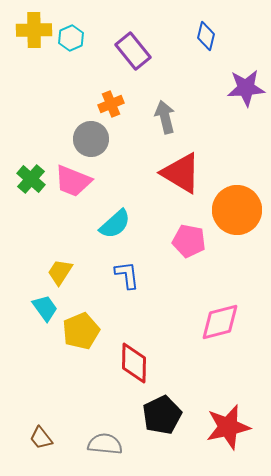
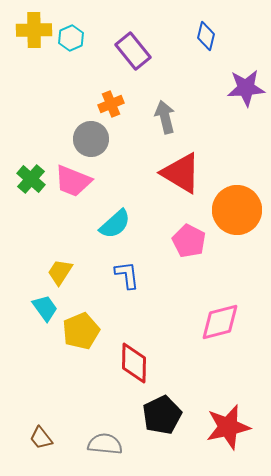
pink pentagon: rotated 16 degrees clockwise
